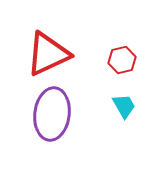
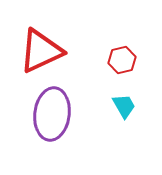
red triangle: moved 7 px left, 3 px up
